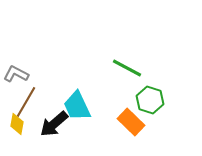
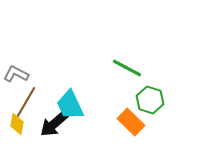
cyan trapezoid: moved 7 px left, 1 px up
